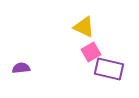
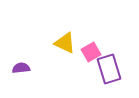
yellow triangle: moved 19 px left, 16 px down
purple rectangle: rotated 60 degrees clockwise
